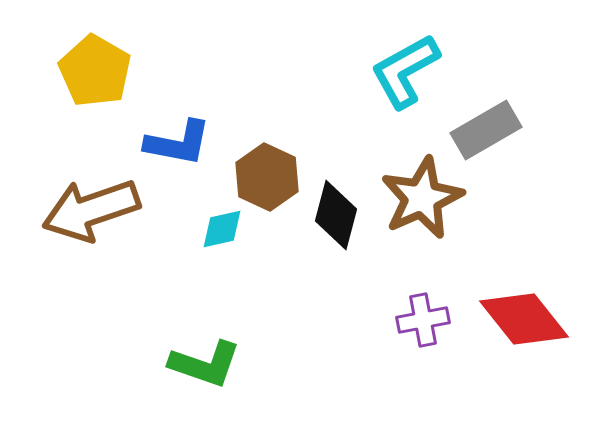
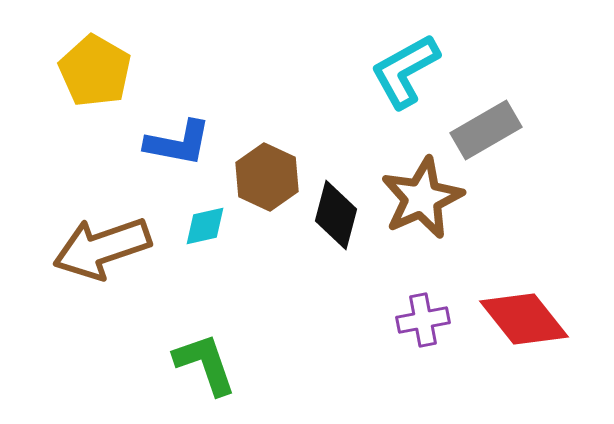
brown arrow: moved 11 px right, 38 px down
cyan diamond: moved 17 px left, 3 px up
green L-shape: rotated 128 degrees counterclockwise
